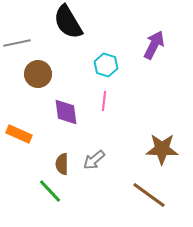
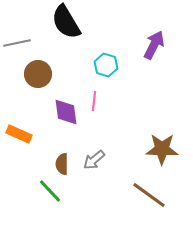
black semicircle: moved 2 px left
pink line: moved 10 px left
